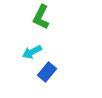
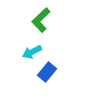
green L-shape: moved 3 px down; rotated 20 degrees clockwise
